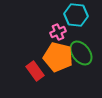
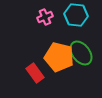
pink cross: moved 13 px left, 15 px up
orange pentagon: moved 1 px right
red rectangle: moved 2 px down
